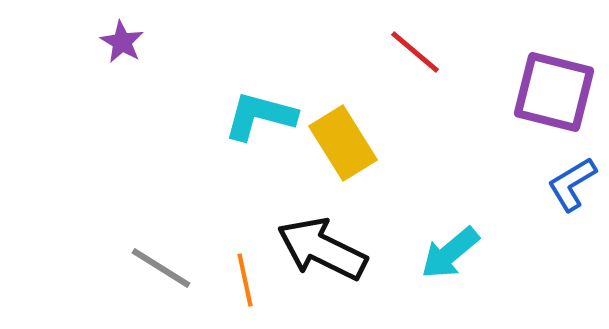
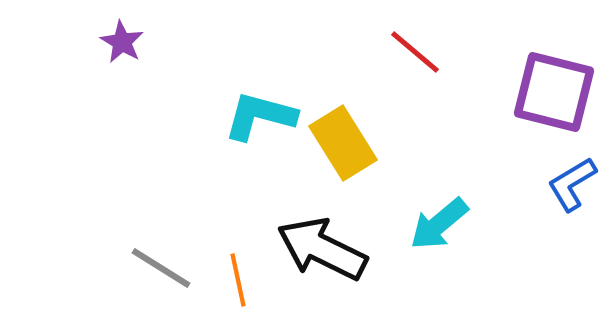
cyan arrow: moved 11 px left, 29 px up
orange line: moved 7 px left
